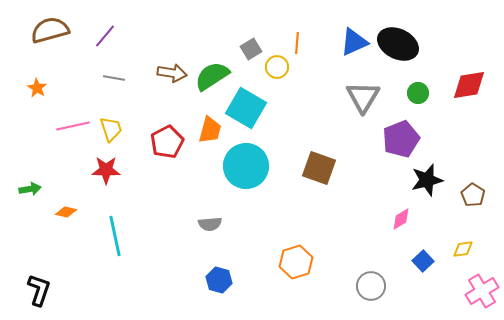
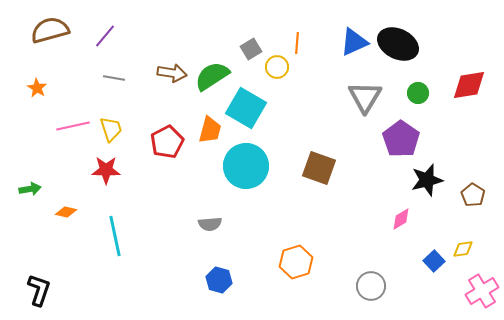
gray triangle: moved 2 px right
purple pentagon: rotated 15 degrees counterclockwise
blue square: moved 11 px right
